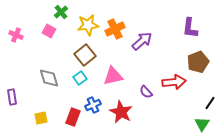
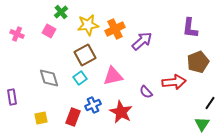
pink cross: moved 1 px right, 1 px up
brown square: rotated 10 degrees clockwise
